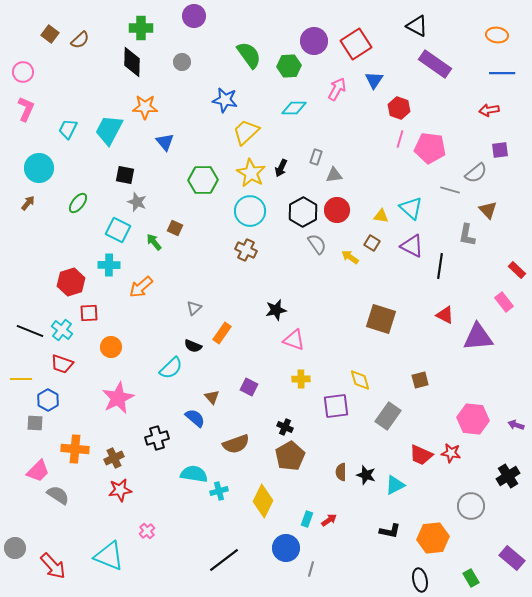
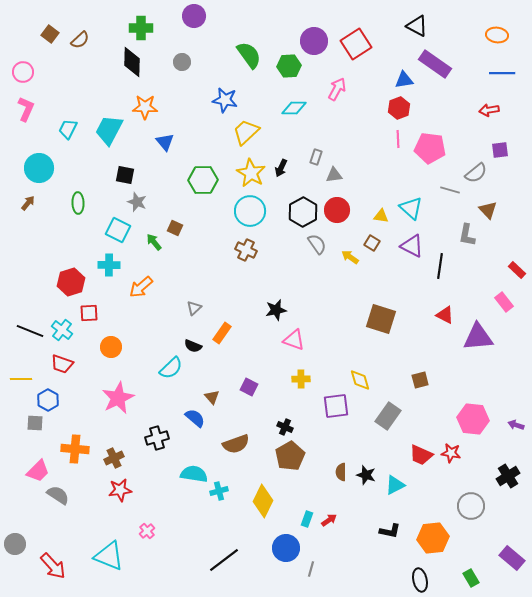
blue triangle at (374, 80): moved 30 px right; rotated 48 degrees clockwise
red hexagon at (399, 108): rotated 20 degrees clockwise
pink line at (400, 139): moved 2 px left; rotated 18 degrees counterclockwise
green ellipse at (78, 203): rotated 40 degrees counterclockwise
gray circle at (15, 548): moved 4 px up
